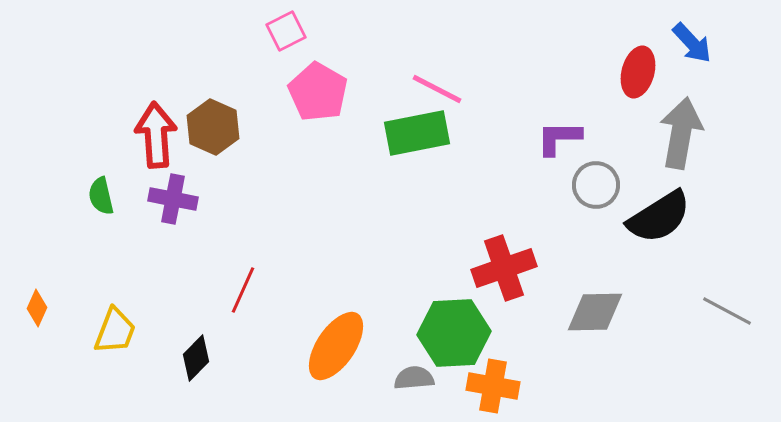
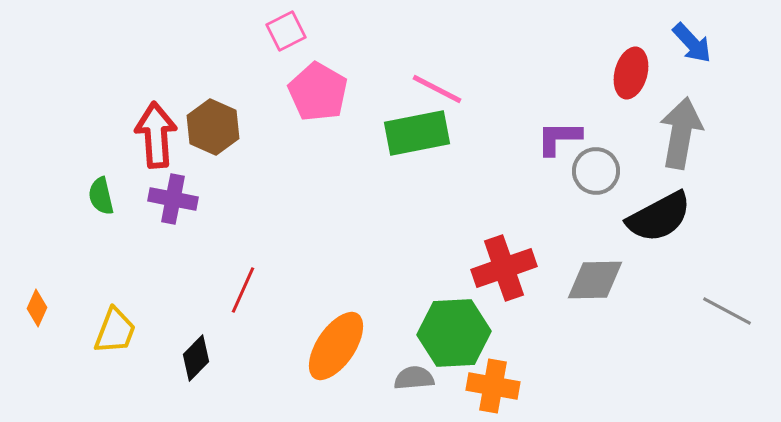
red ellipse: moved 7 px left, 1 px down
gray circle: moved 14 px up
black semicircle: rotated 4 degrees clockwise
gray diamond: moved 32 px up
